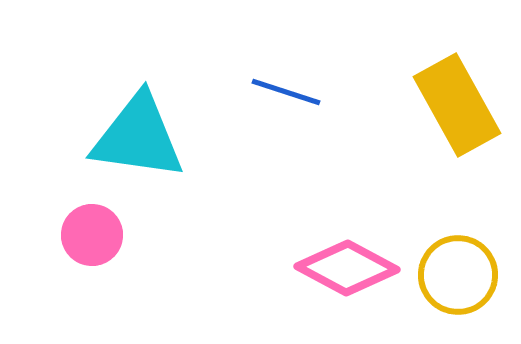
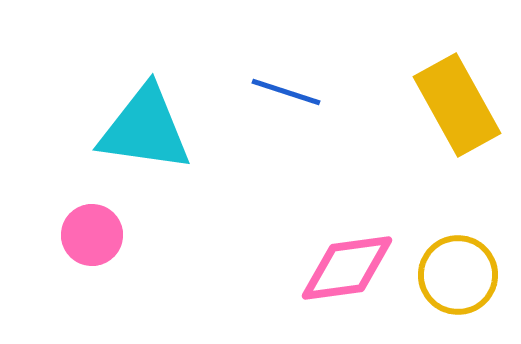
cyan triangle: moved 7 px right, 8 px up
pink diamond: rotated 36 degrees counterclockwise
